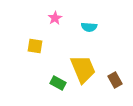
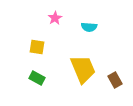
yellow square: moved 2 px right, 1 px down
green rectangle: moved 21 px left, 5 px up
